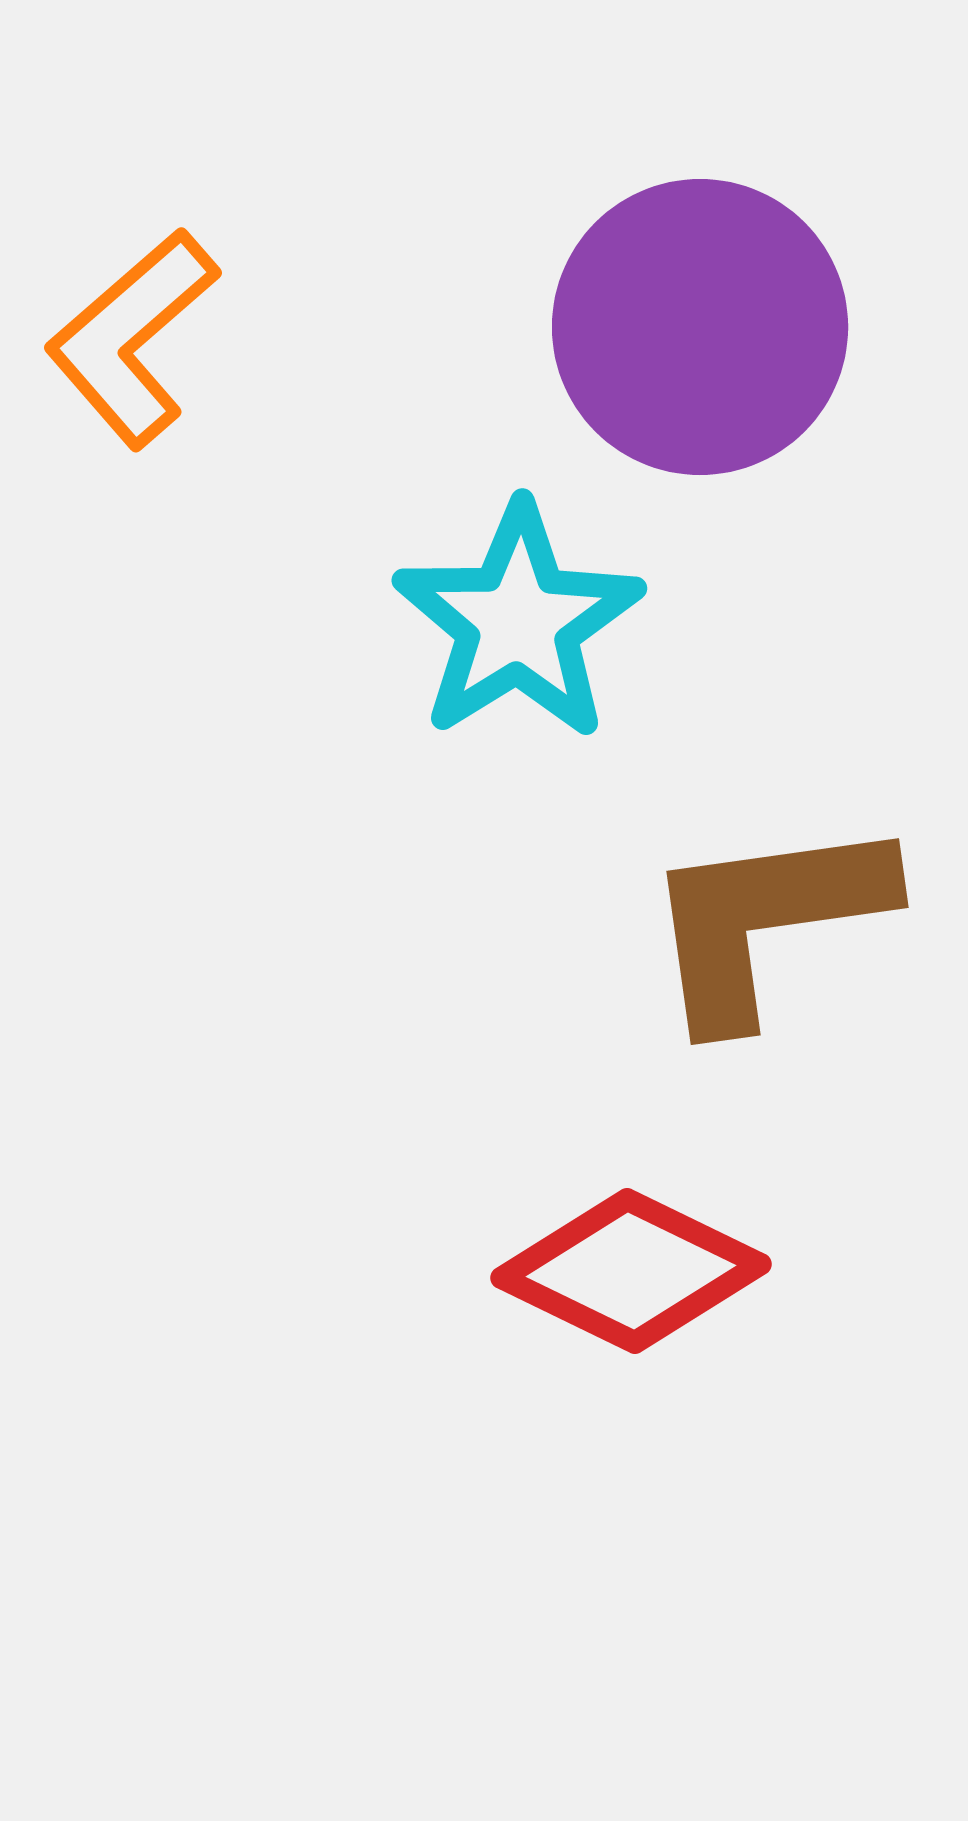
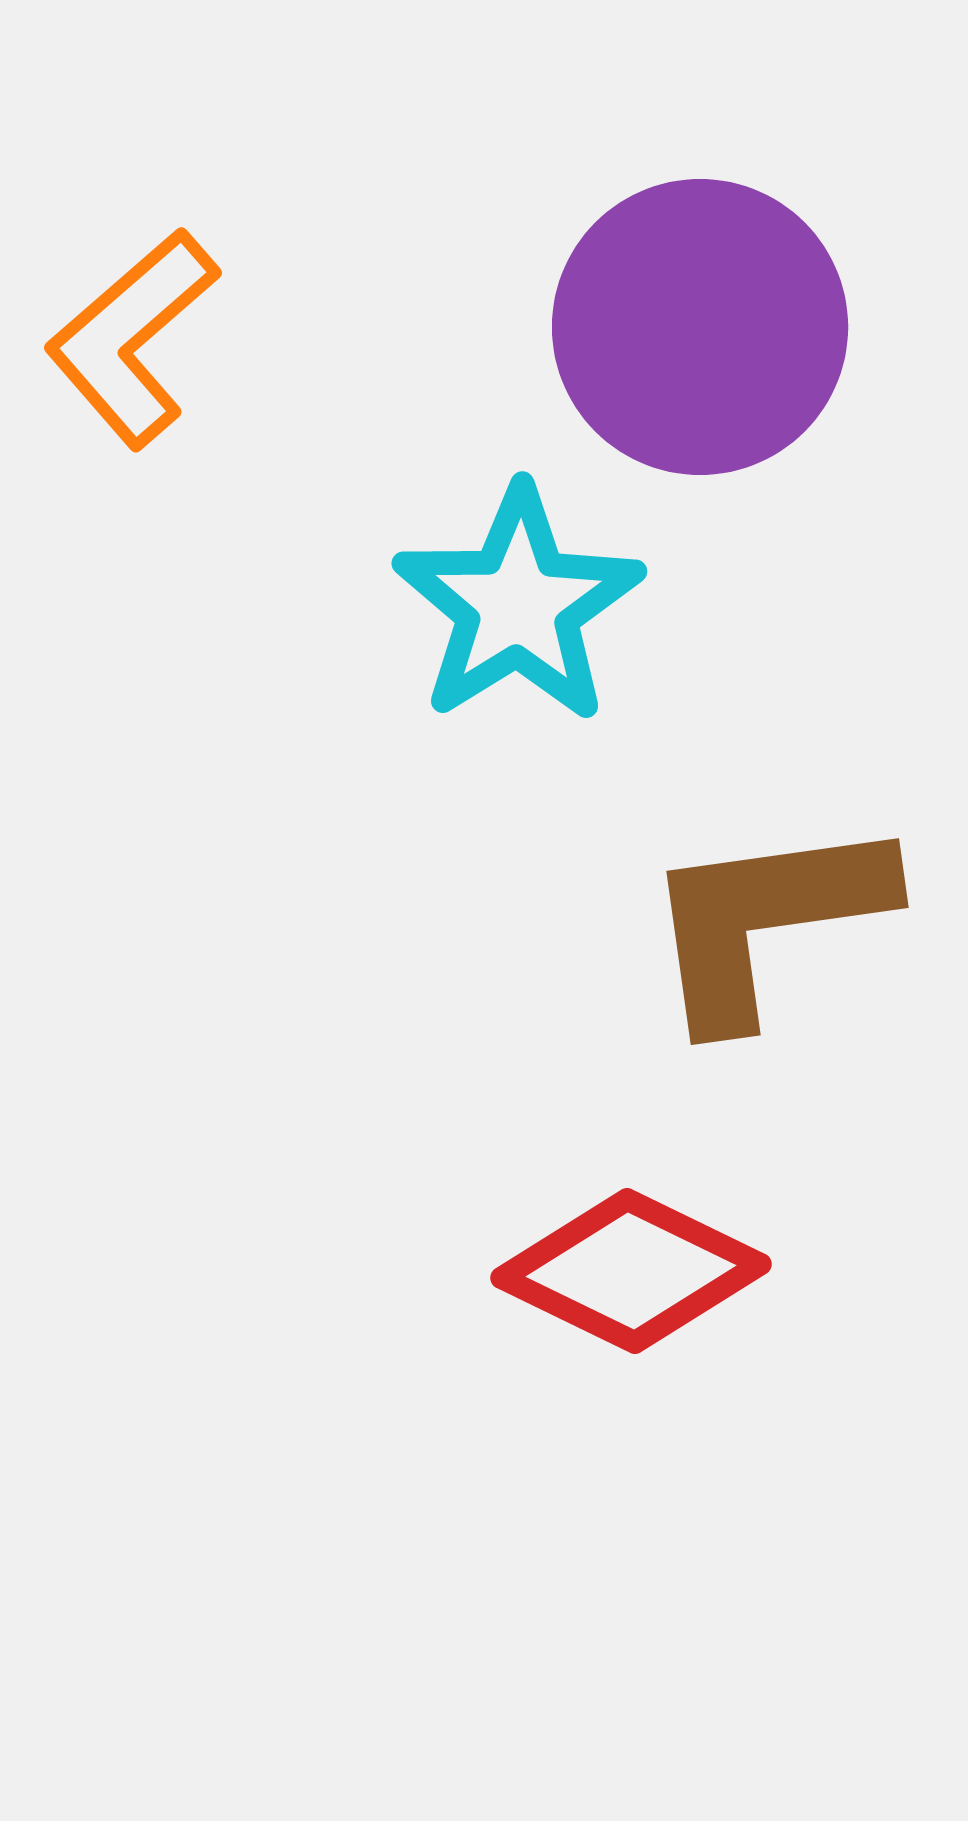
cyan star: moved 17 px up
